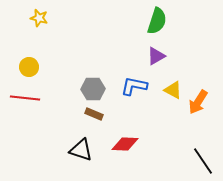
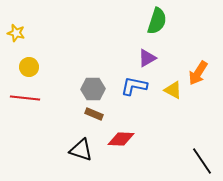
yellow star: moved 23 px left, 15 px down
purple triangle: moved 9 px left, 2 px down
orange arrow: moved 29 px up
red diamond: moved 4 px left, 5 px up
black line: moved 1 px left
